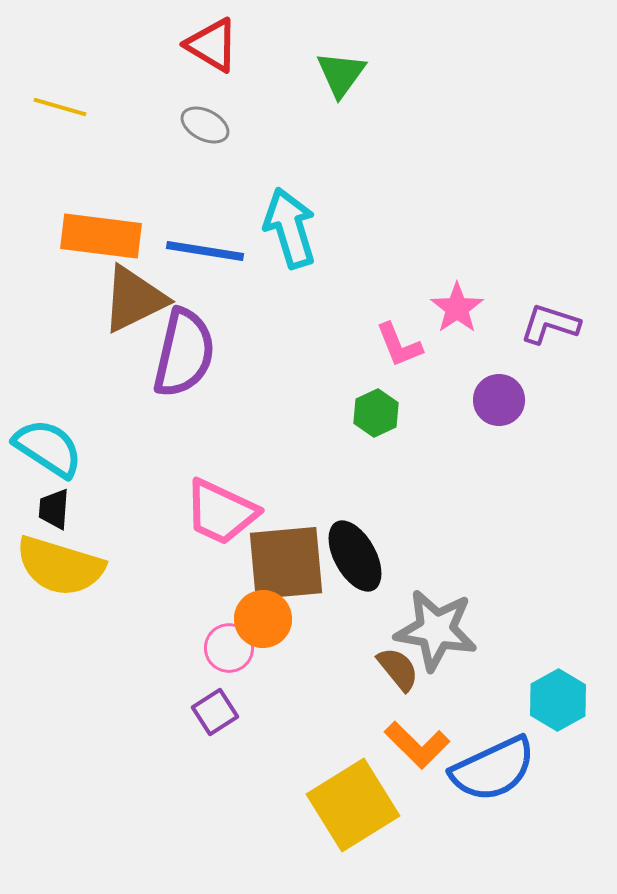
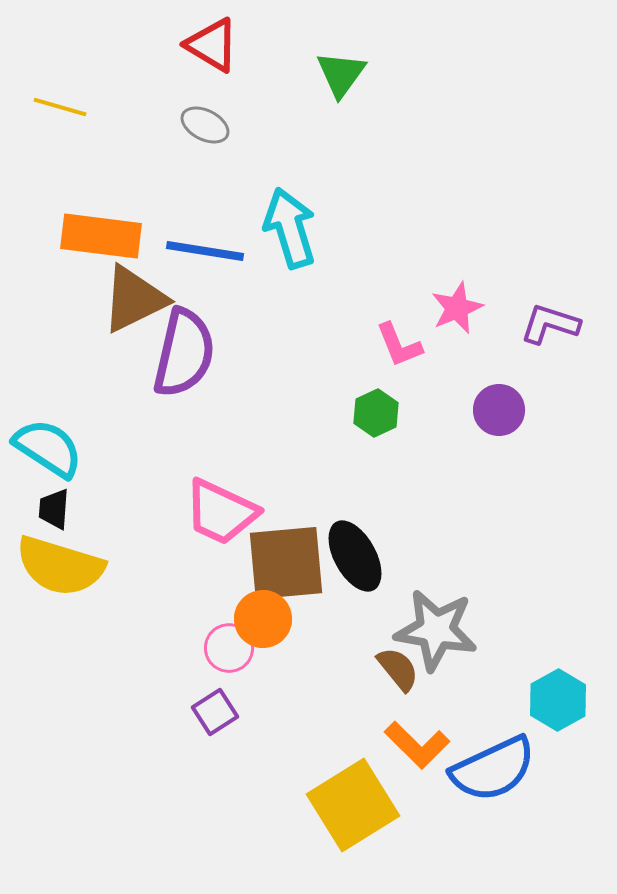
pink star: rotated 12 degrees clockwise
purple circle: moved 10 px down
